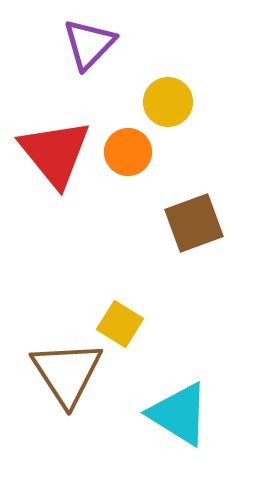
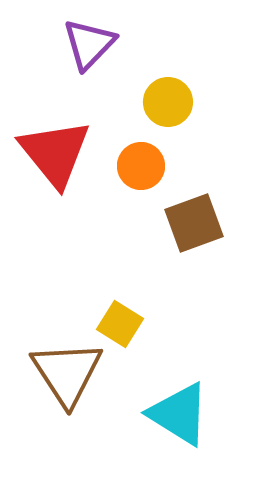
orange circle: moved 13 px right, 14 px down
